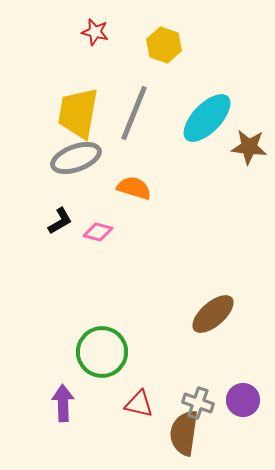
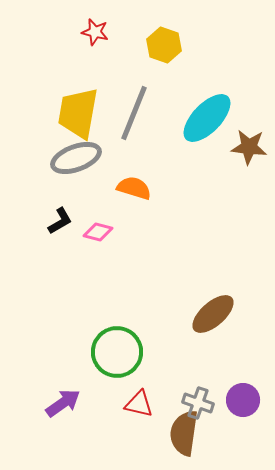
green circle: moved 15 px right
purple arrow: rotated 57 degrees clockwise
